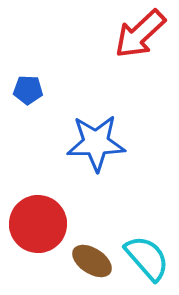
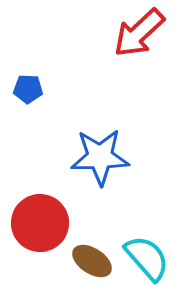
red arrow: moved 1 px left, 1 px up
blue pentagon: moved 1 px up
blue star: moved 4 px right, 14 px down
red circle: moved 2 px right, 1 px up
